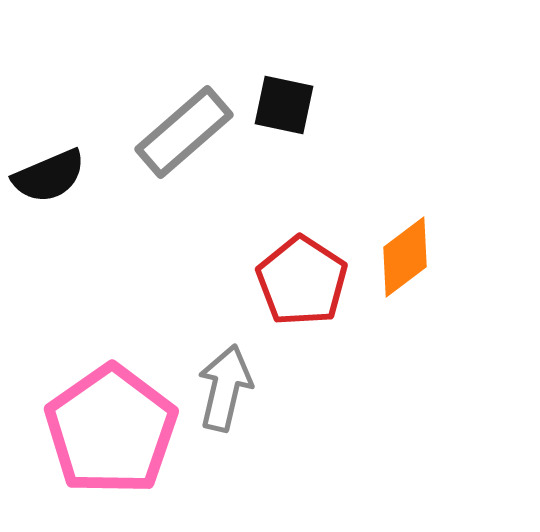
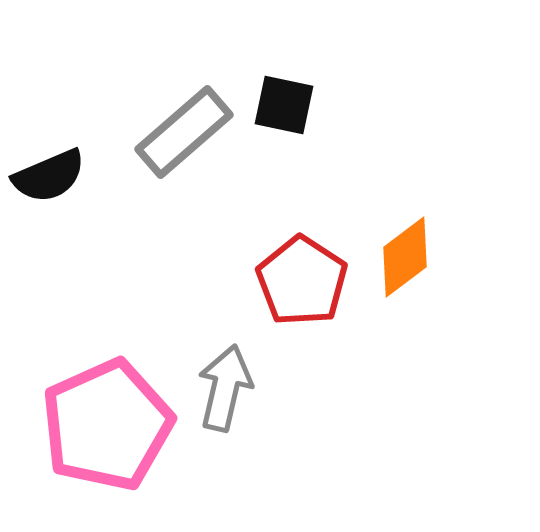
pink pentagon: moved 4 px left, 5 px up; rotated 11 degrees clockwise
